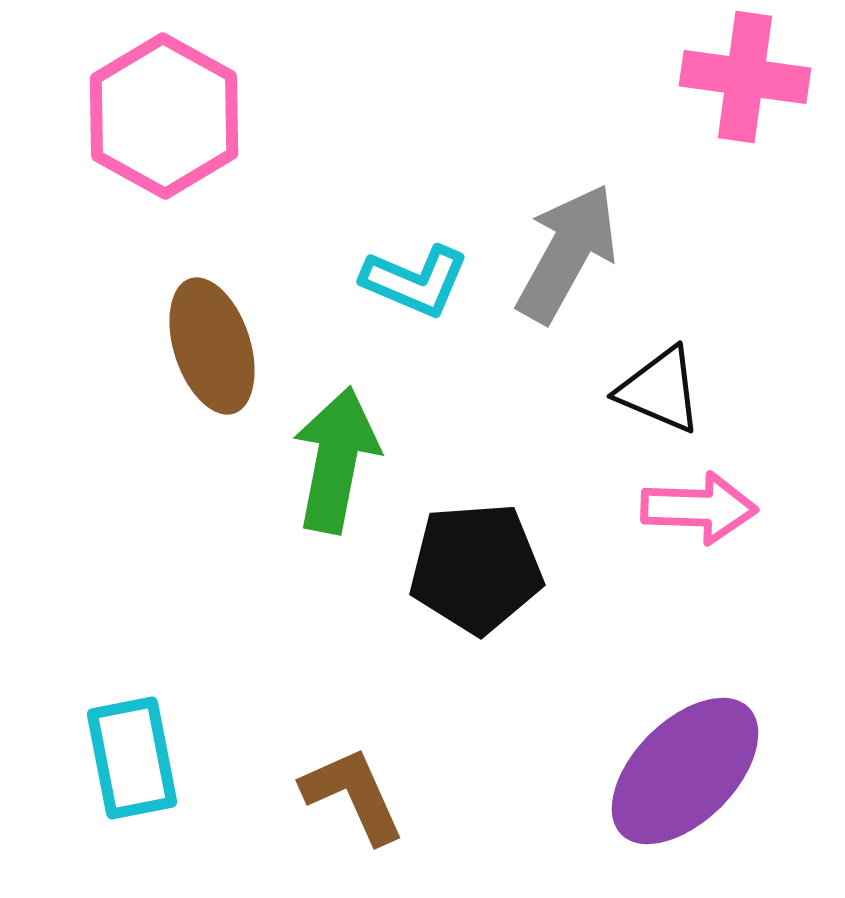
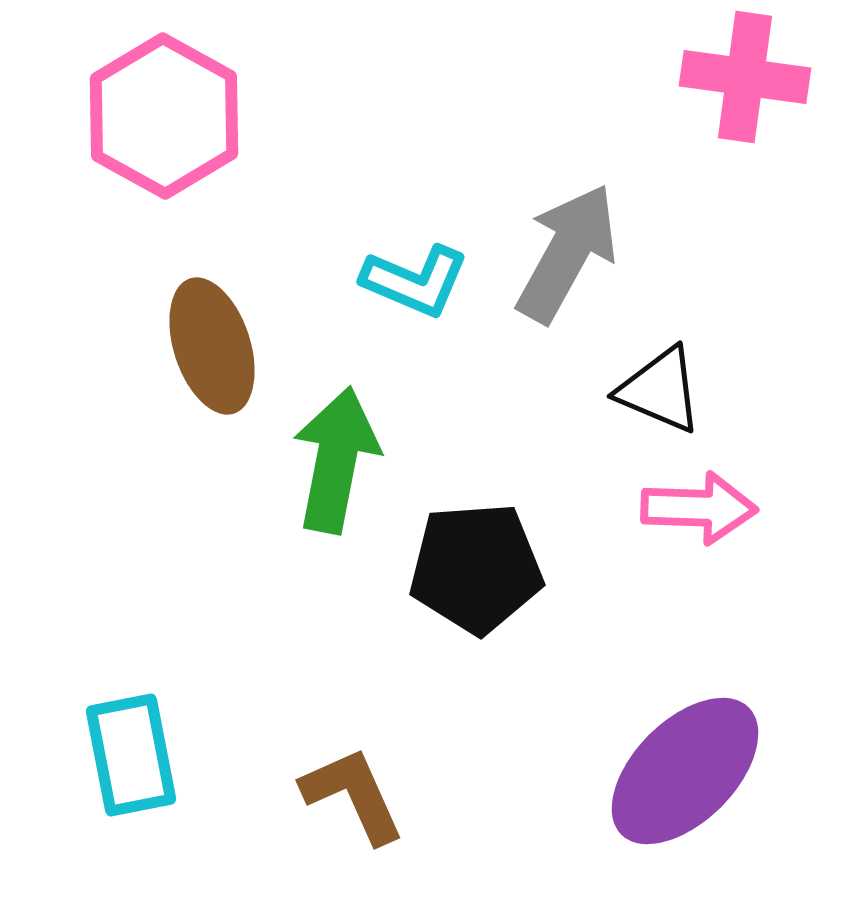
cyan rectangle: moved 1 px left, 3 px up
